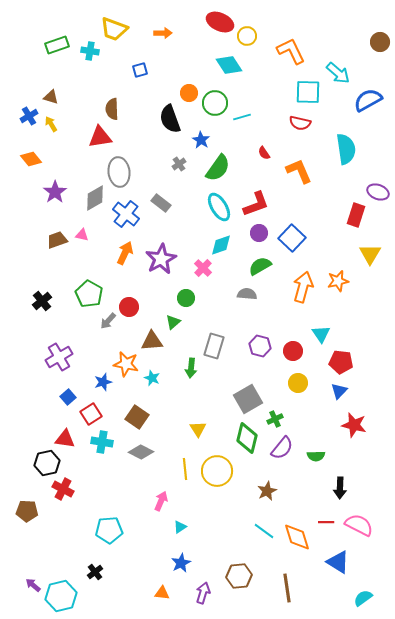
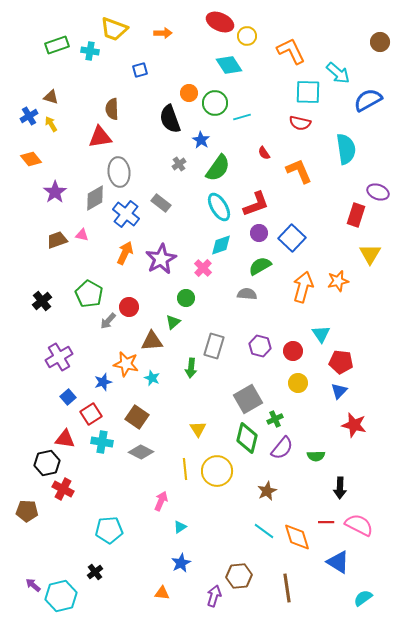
purple arrow at (203, 593): moved 11 px right, 3 px down
